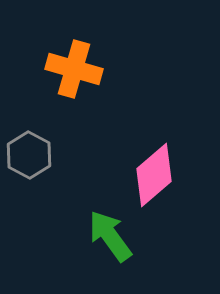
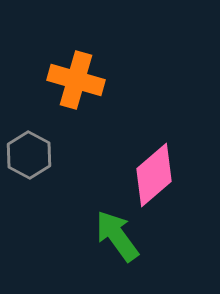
orange cross: moved 2 px right, 11 px down
green arrow: moved 7 px right
